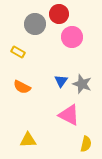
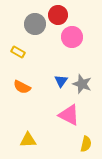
red circle: moved 1 px left, 1 px down
